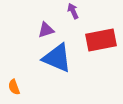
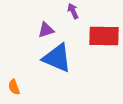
red rectangle: moved 3 px right, 4 px up; rotated 12 degrees clockwise
